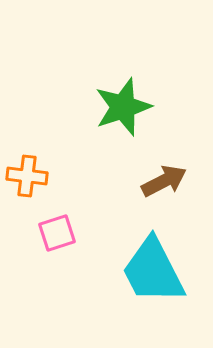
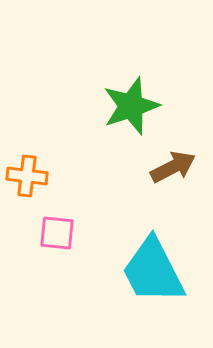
green star: moved 8 px right, 1 px up
brown arrow: moved 9 px right, 14 px up
pink square: rotated 24 degrees clockwise
